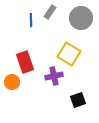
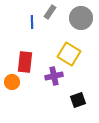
blue line: moved 1 px right, 2 px down
red rectangle: rotated 25 degrees clockwise
